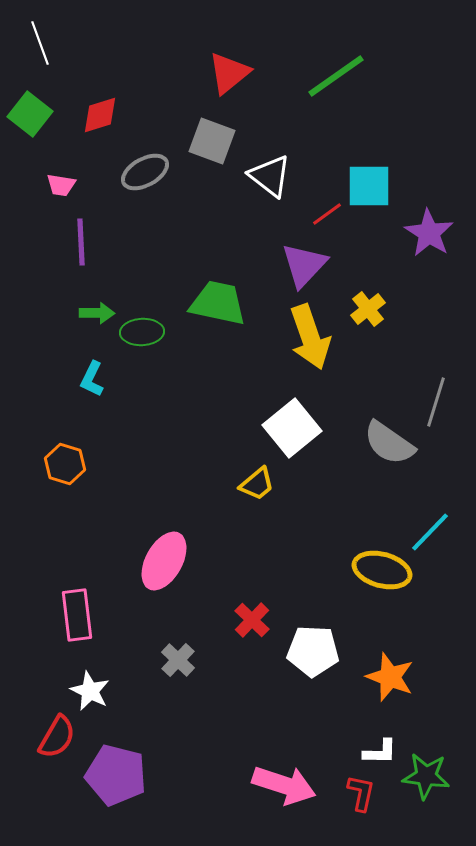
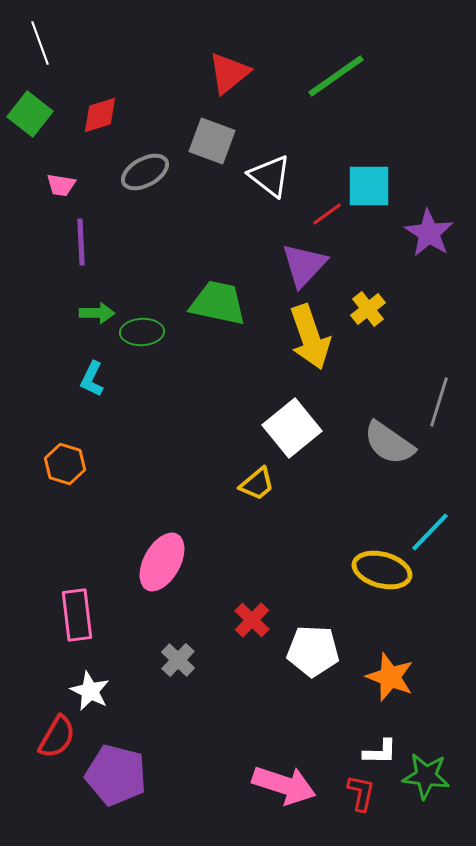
gray line: moved 3 px right
pink ellipse: moved 2 px left, 1 px down
